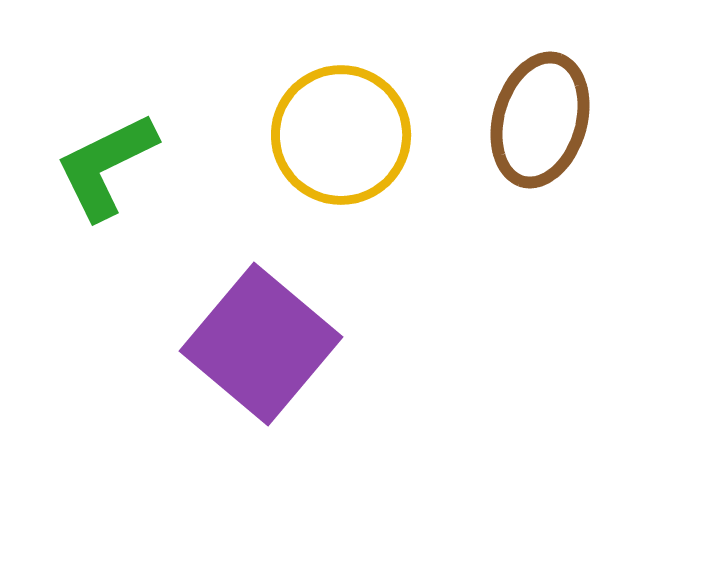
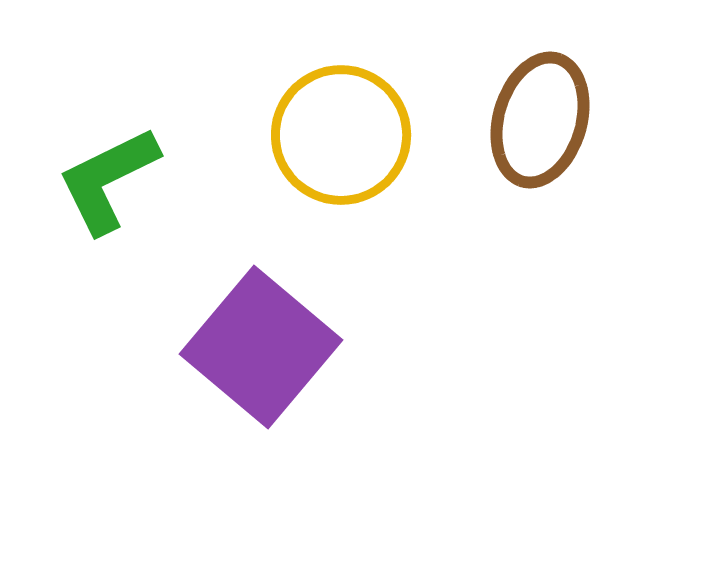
green L-shape: moved 2 px right, 14 px down
purple square: moved 3 px down
